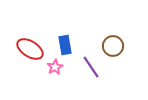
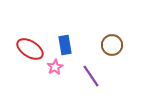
brown circle: moved 1 px left, 1 px up
purple line: moved 9 px down
